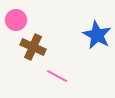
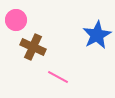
blue star: rotated 16 degrees clockwise
pink line: moved 1 px right, 1 px down
